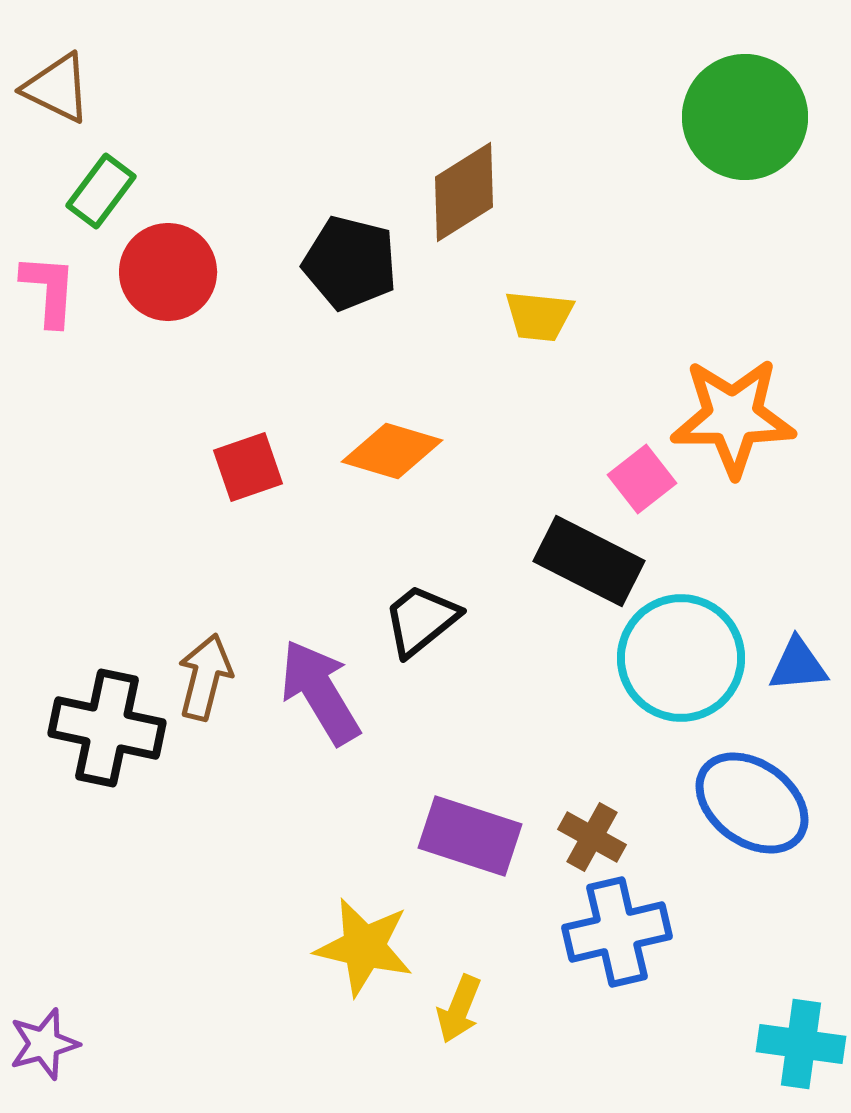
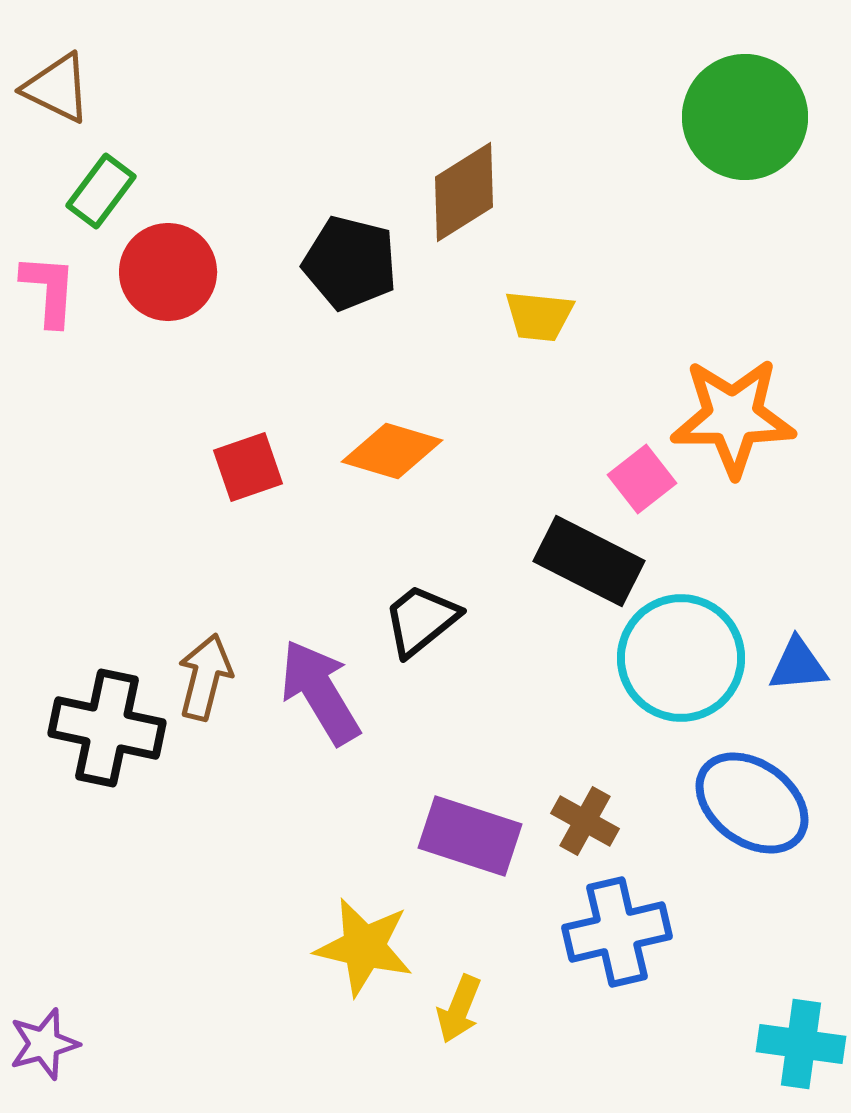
brown cross: moved 7 px left, 16 px up
